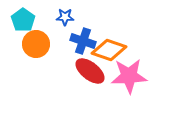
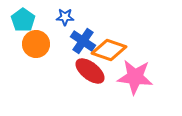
blue cross: rotated 15 degrees clockwise
pink star: moved 6 px right, 1 px down; rotated 9 degrees clockwise
